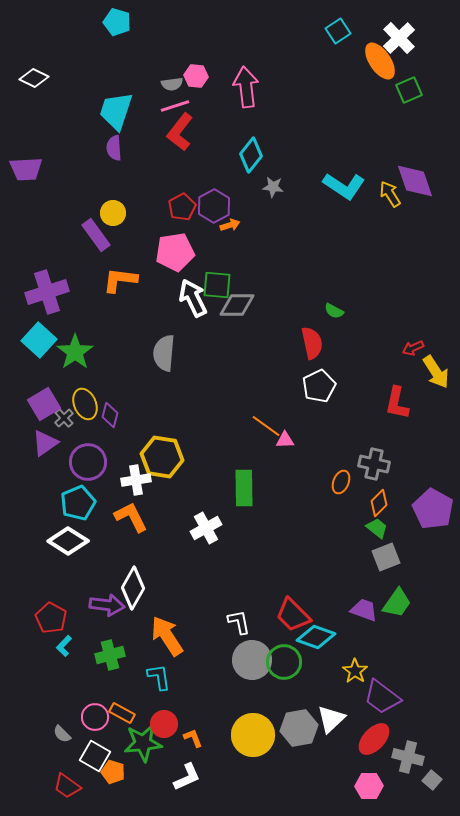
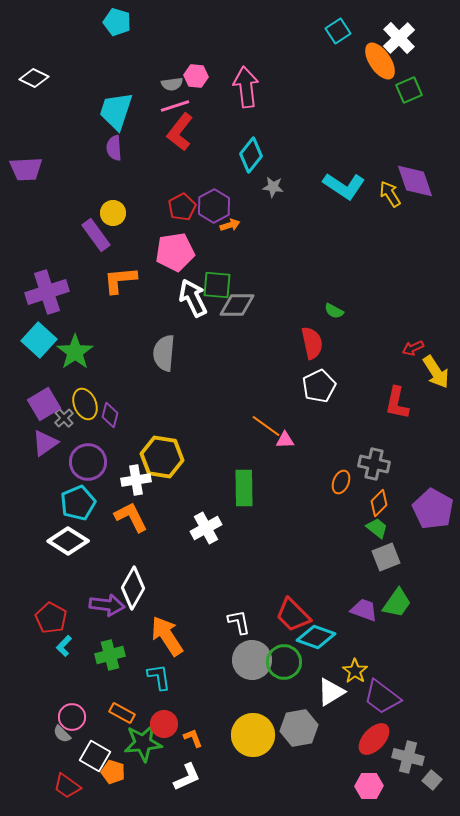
orange L-shape at (120, 280): rotated 12 degrees counterclockwise
pink circle at (95, 717): moved 23 px left
white triangle at (331, 719): moved 27 px up; rotated 12 degrees clockwise
